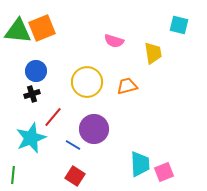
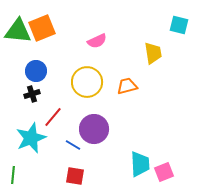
pink semicircle: moved 17 px left; rotated 42 degrees counterclockwise
red square: rotated 24 degrees counterclockwise
